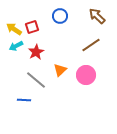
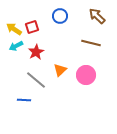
brown line: moved 2 px up; rotated 48 degrees clockwise
